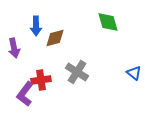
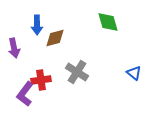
blue arrow: moved 1 px right, 1 px up
